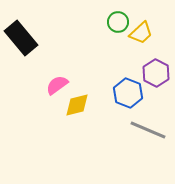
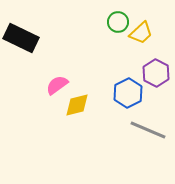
black rectangle: rotated 24 degrees counterclockwise
blue hexagon: rotated 12 degrees clockwise
